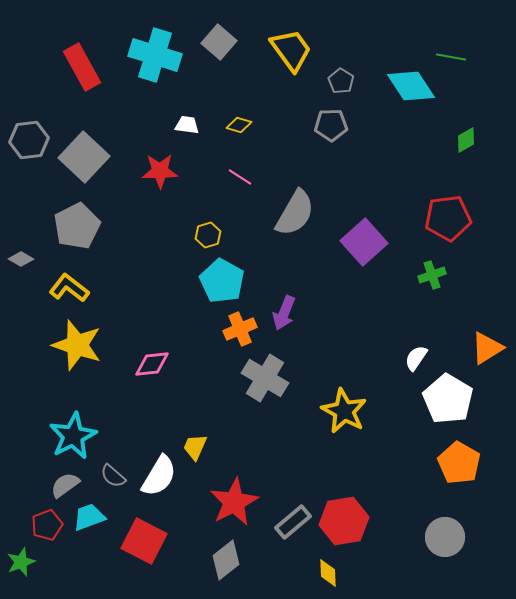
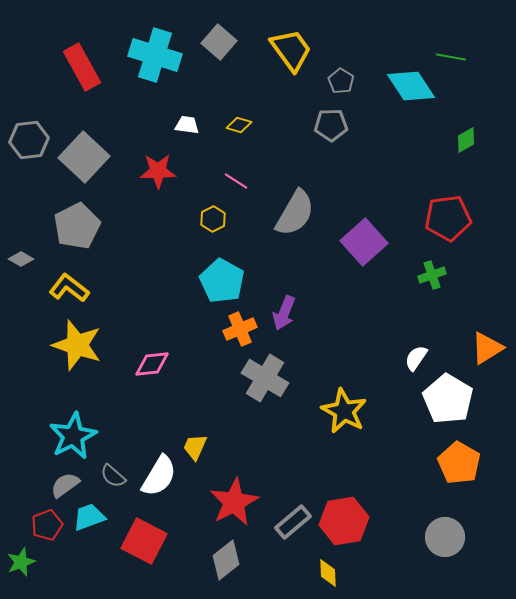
red star at (160, 171): moved 2 px left
pink line at (240, 177): moved 4 px left, 4 px down
yellow hexagon at (208, 235): moved 5 px right, 16 px up; rotated 10 degrees counterclockwise
